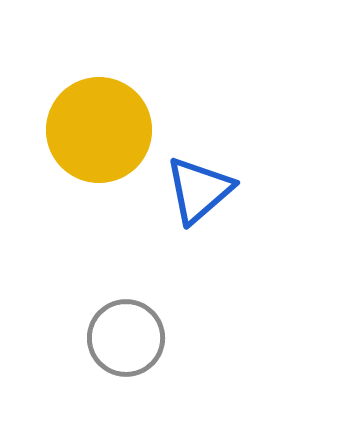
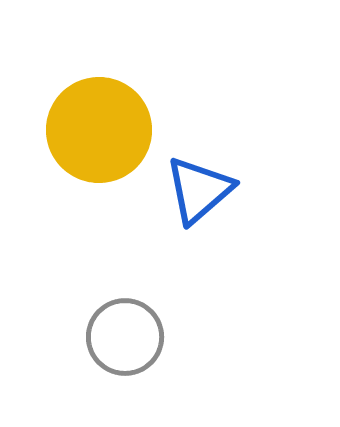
gray circle: moved 1 px left, 1 px up
